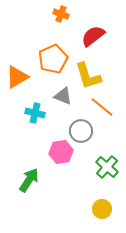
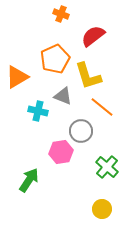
orange pentagon: moved 2 px right
cyan cross: moved 3 px right, 2 px up
